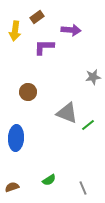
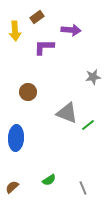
yellow arrow: rotated 12 degrees counterclockwise
brown semicircle: rotated 24 degrees counterclockwise
